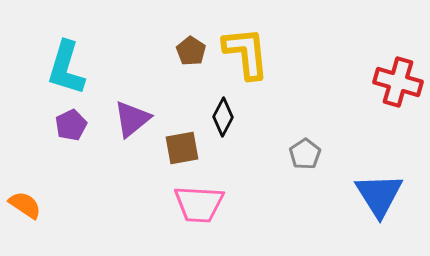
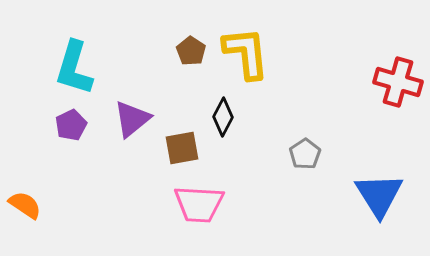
cyan L-shape: moved 8 px right
